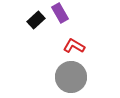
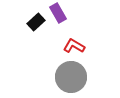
purple rectangle: moved 2 px left
black rectangle: moved 2 px down
